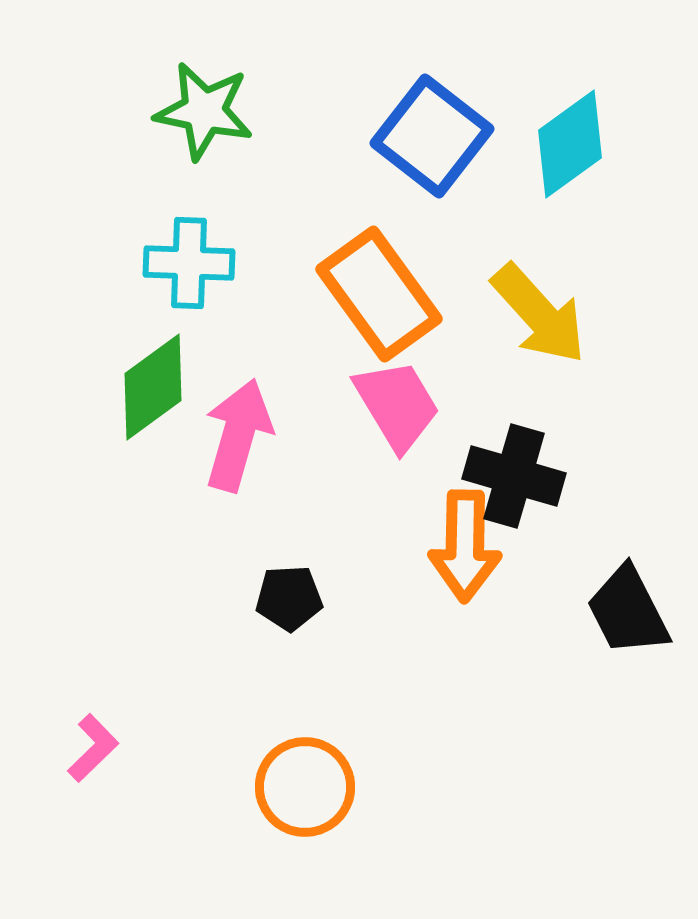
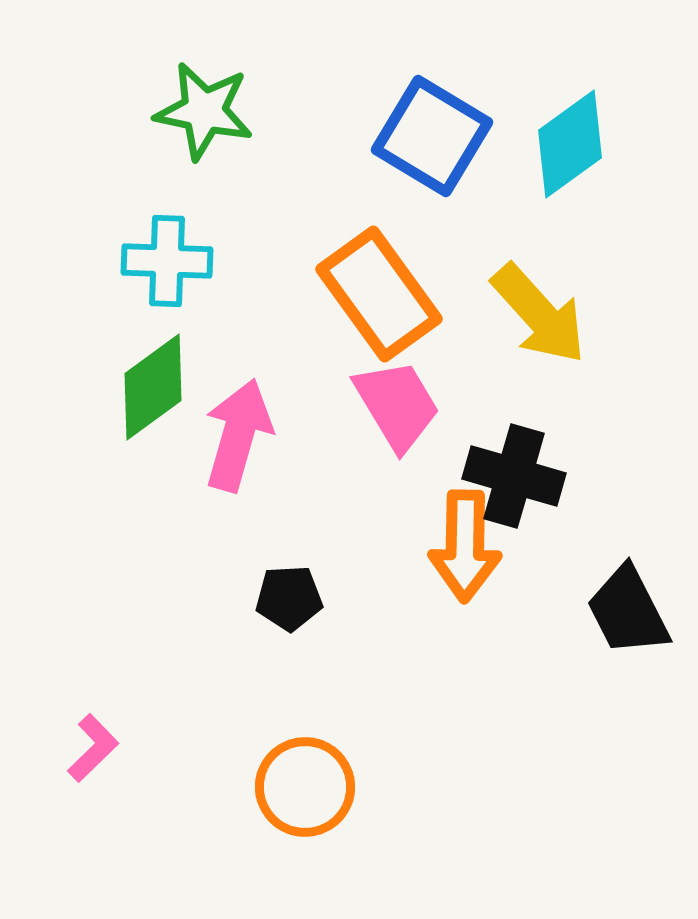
blue square: rotated 7 degrees counterclockwise
cyan cross: moved 22 px left, 2 px up
